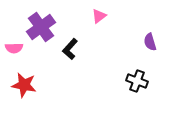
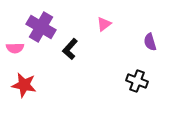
pink triangle: moved 5 px right, 8 px down
purple cross: rotated 24 degrees counterclockwise
pink semicircle: moved 1 px right
